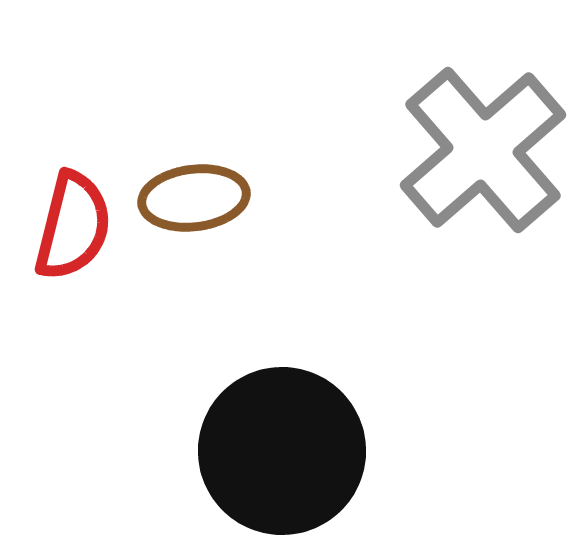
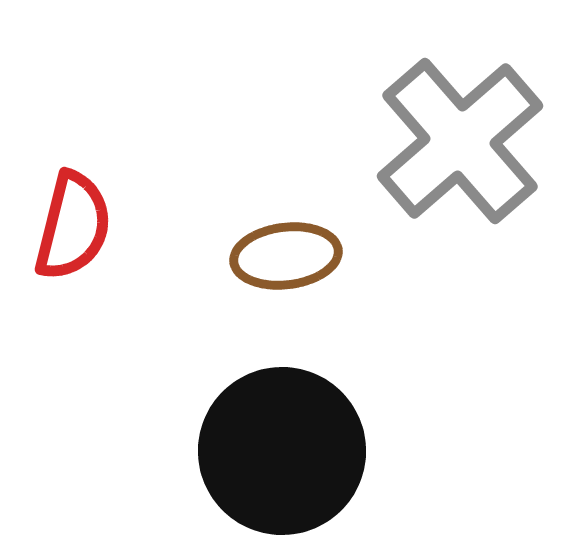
gray cross: moved 23 px left, 9 px up
brown ellipse: moved 92 px right, 58 px down
